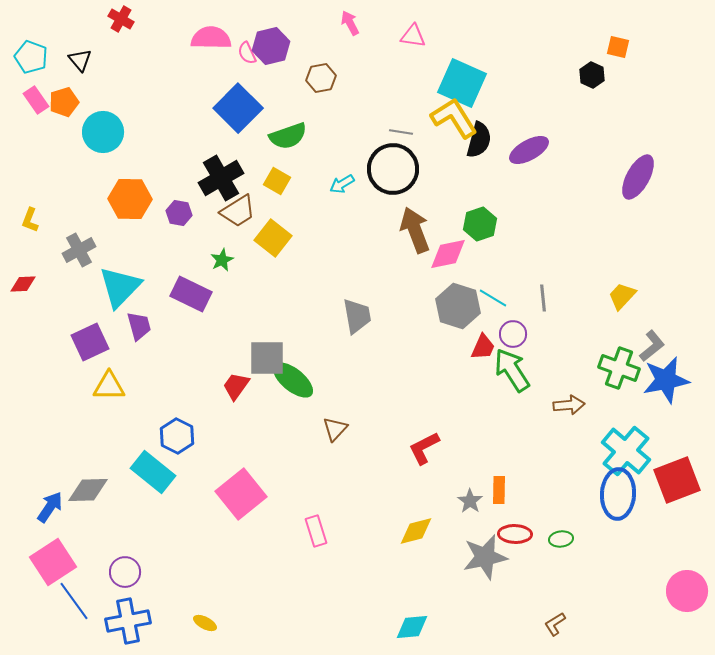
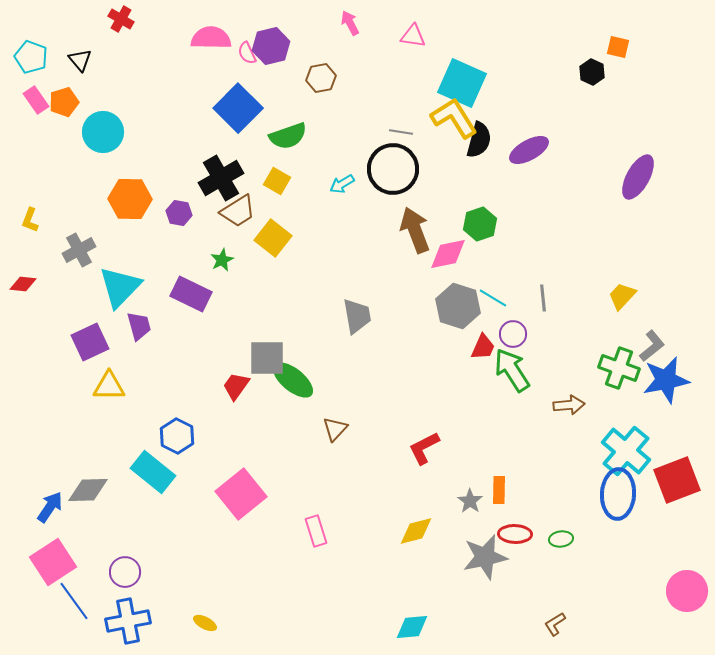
black hexagon at (592, 75): moved 3 px up
red diamond at (23, 284): rotated 8 degrees clockwise
